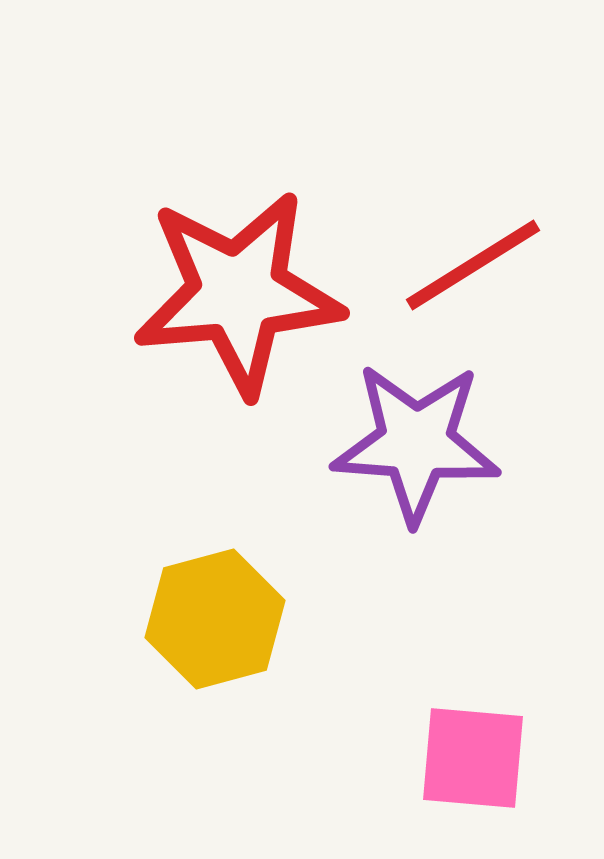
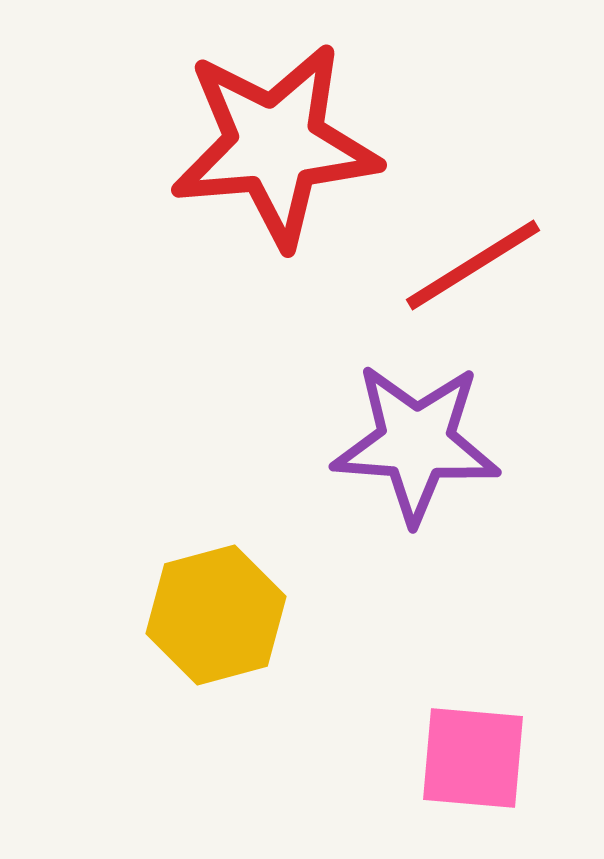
red star: moved 37 px right, 148 px up
yellow hexagon: moved 1 px right, 4 px up
